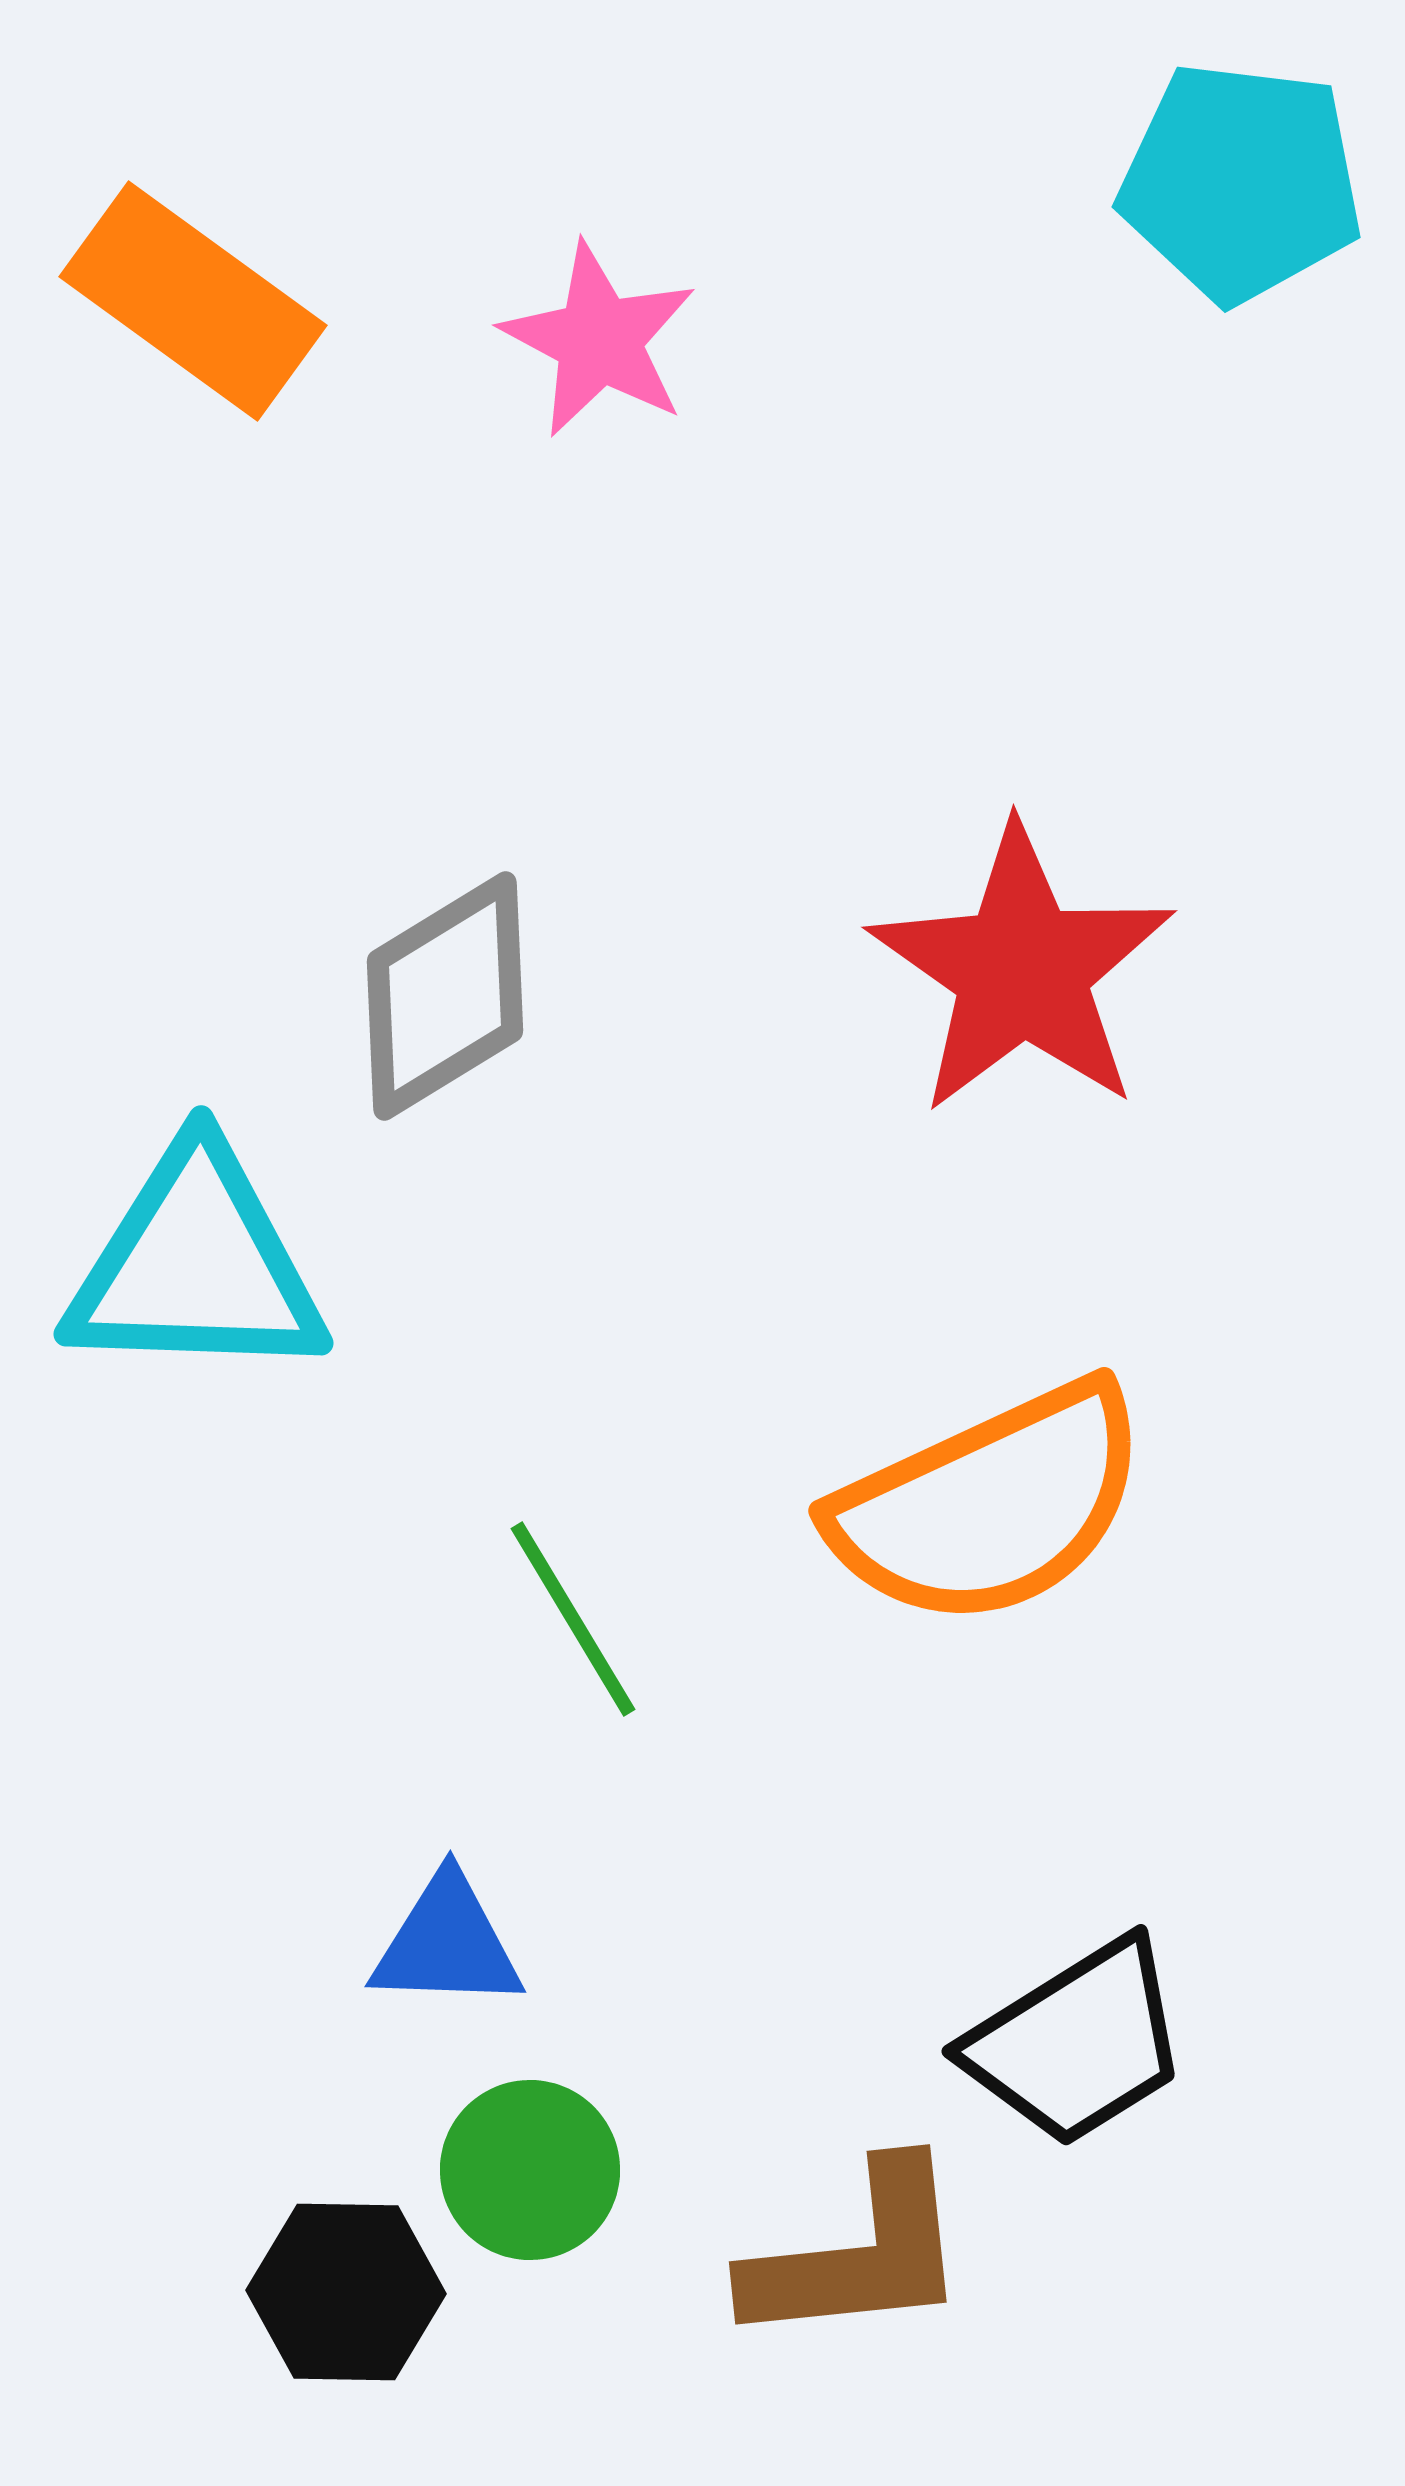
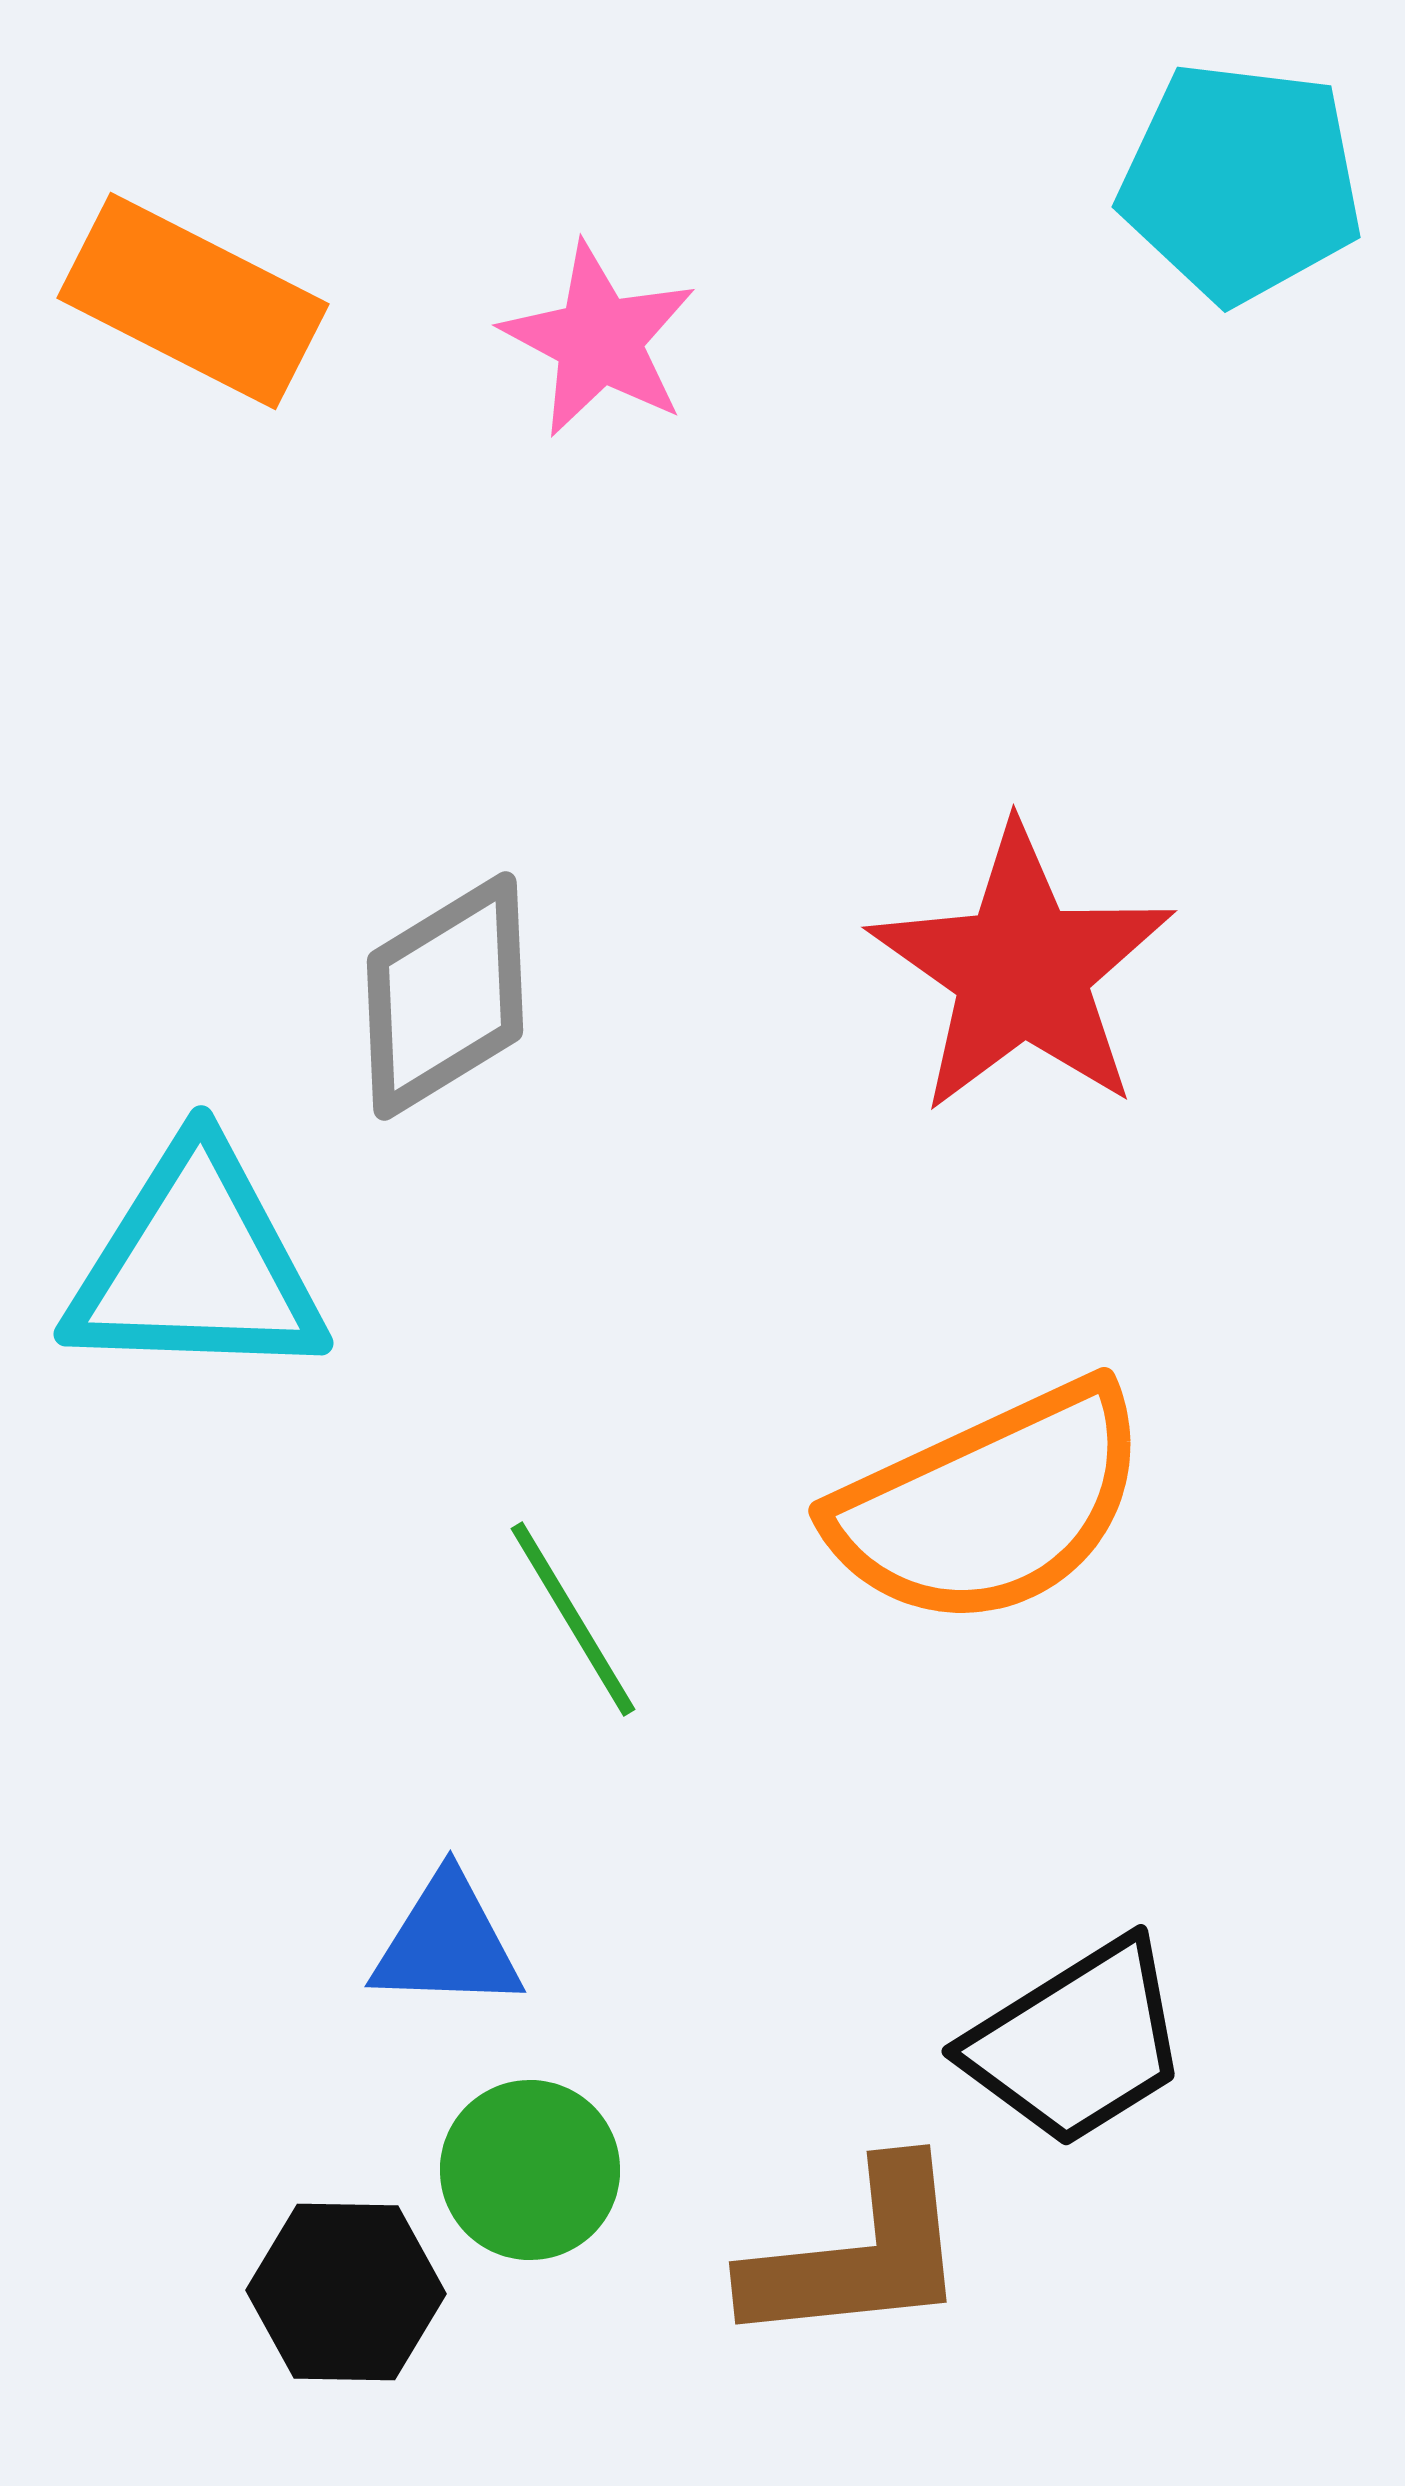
orange rectangle: rotated 9 degrees counterclockwise
